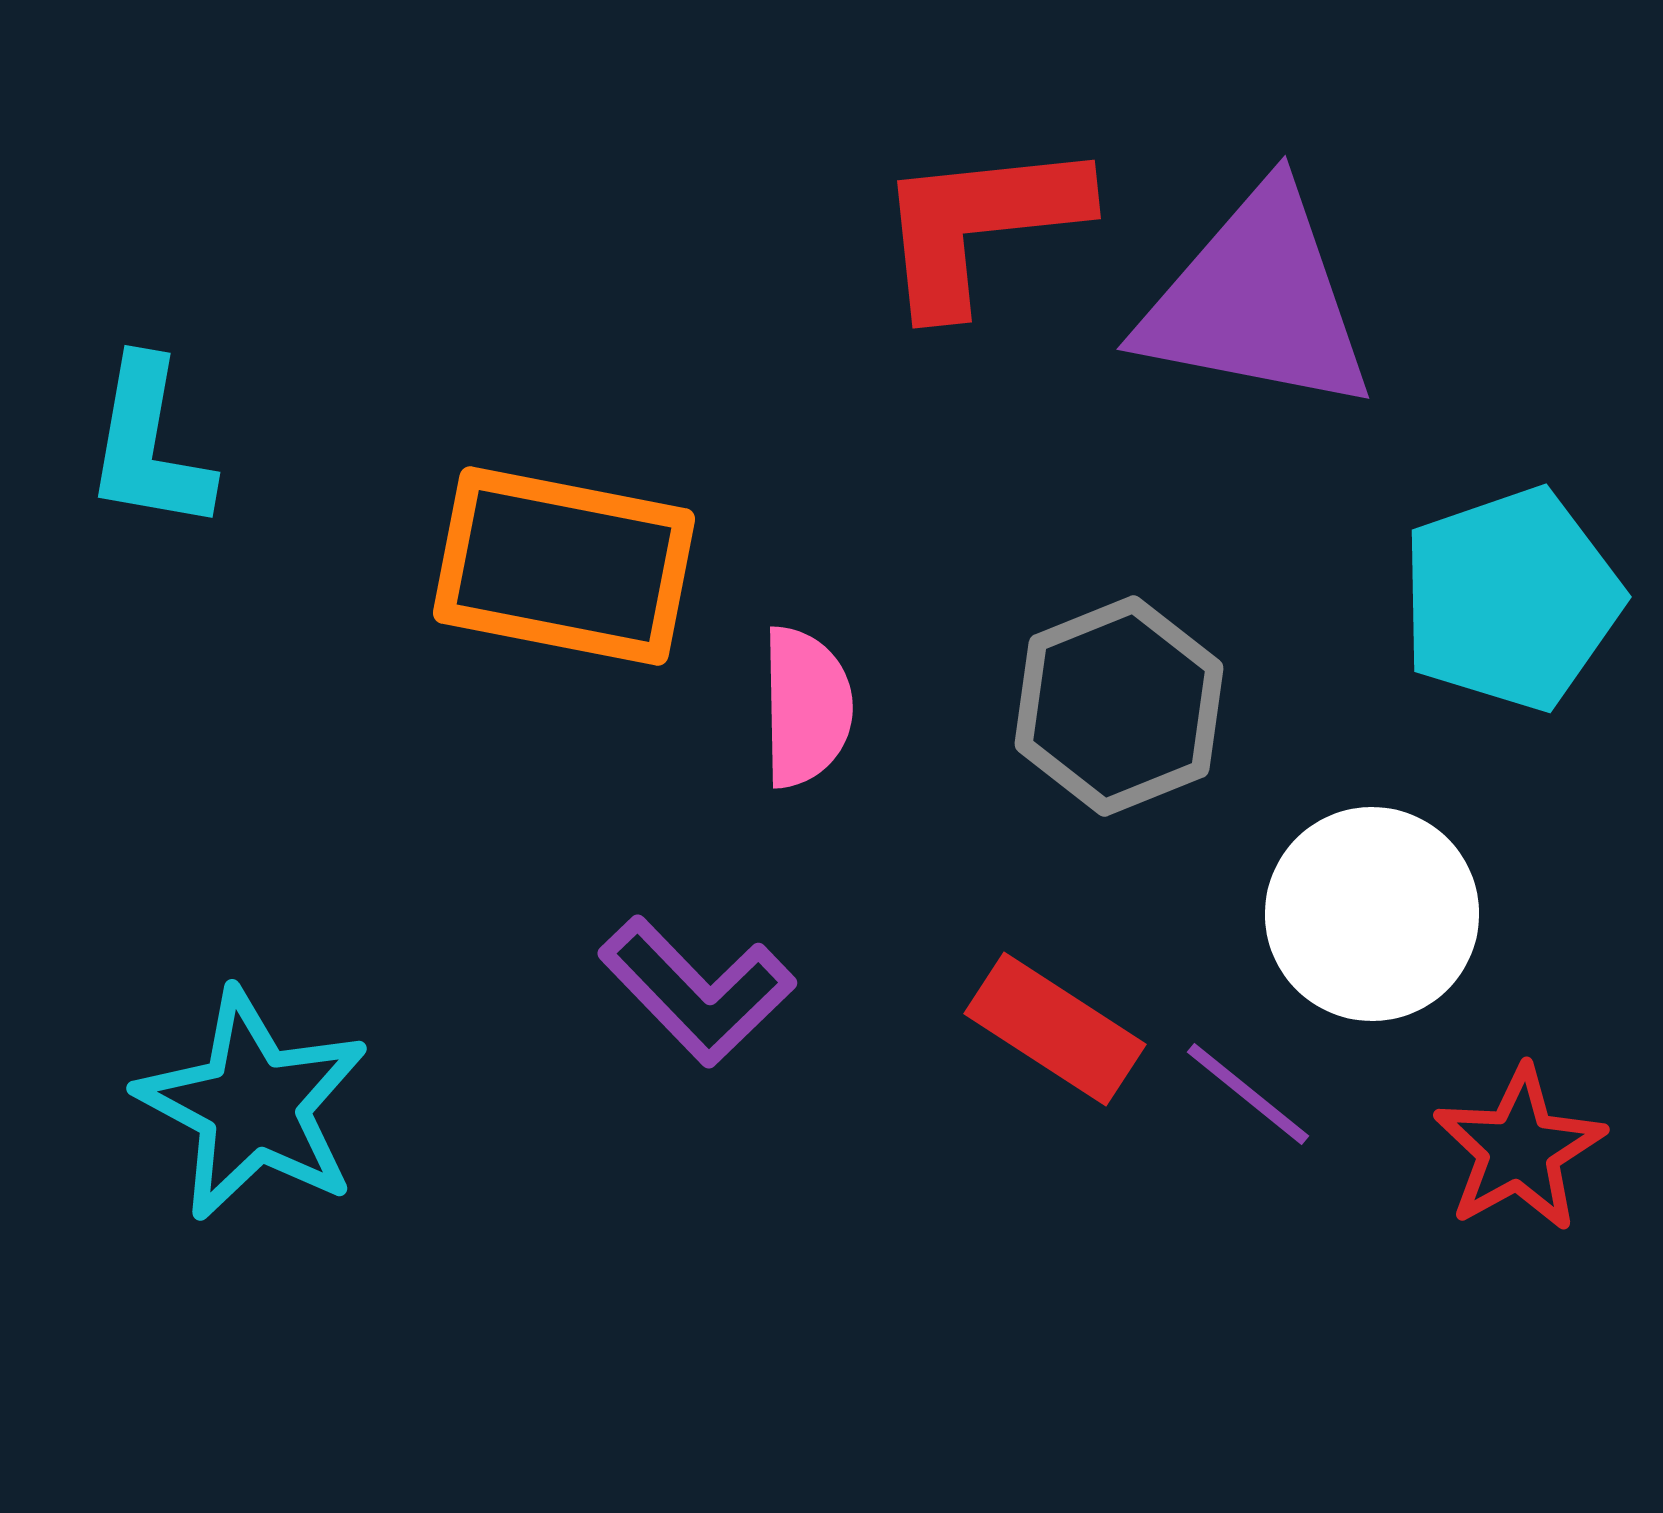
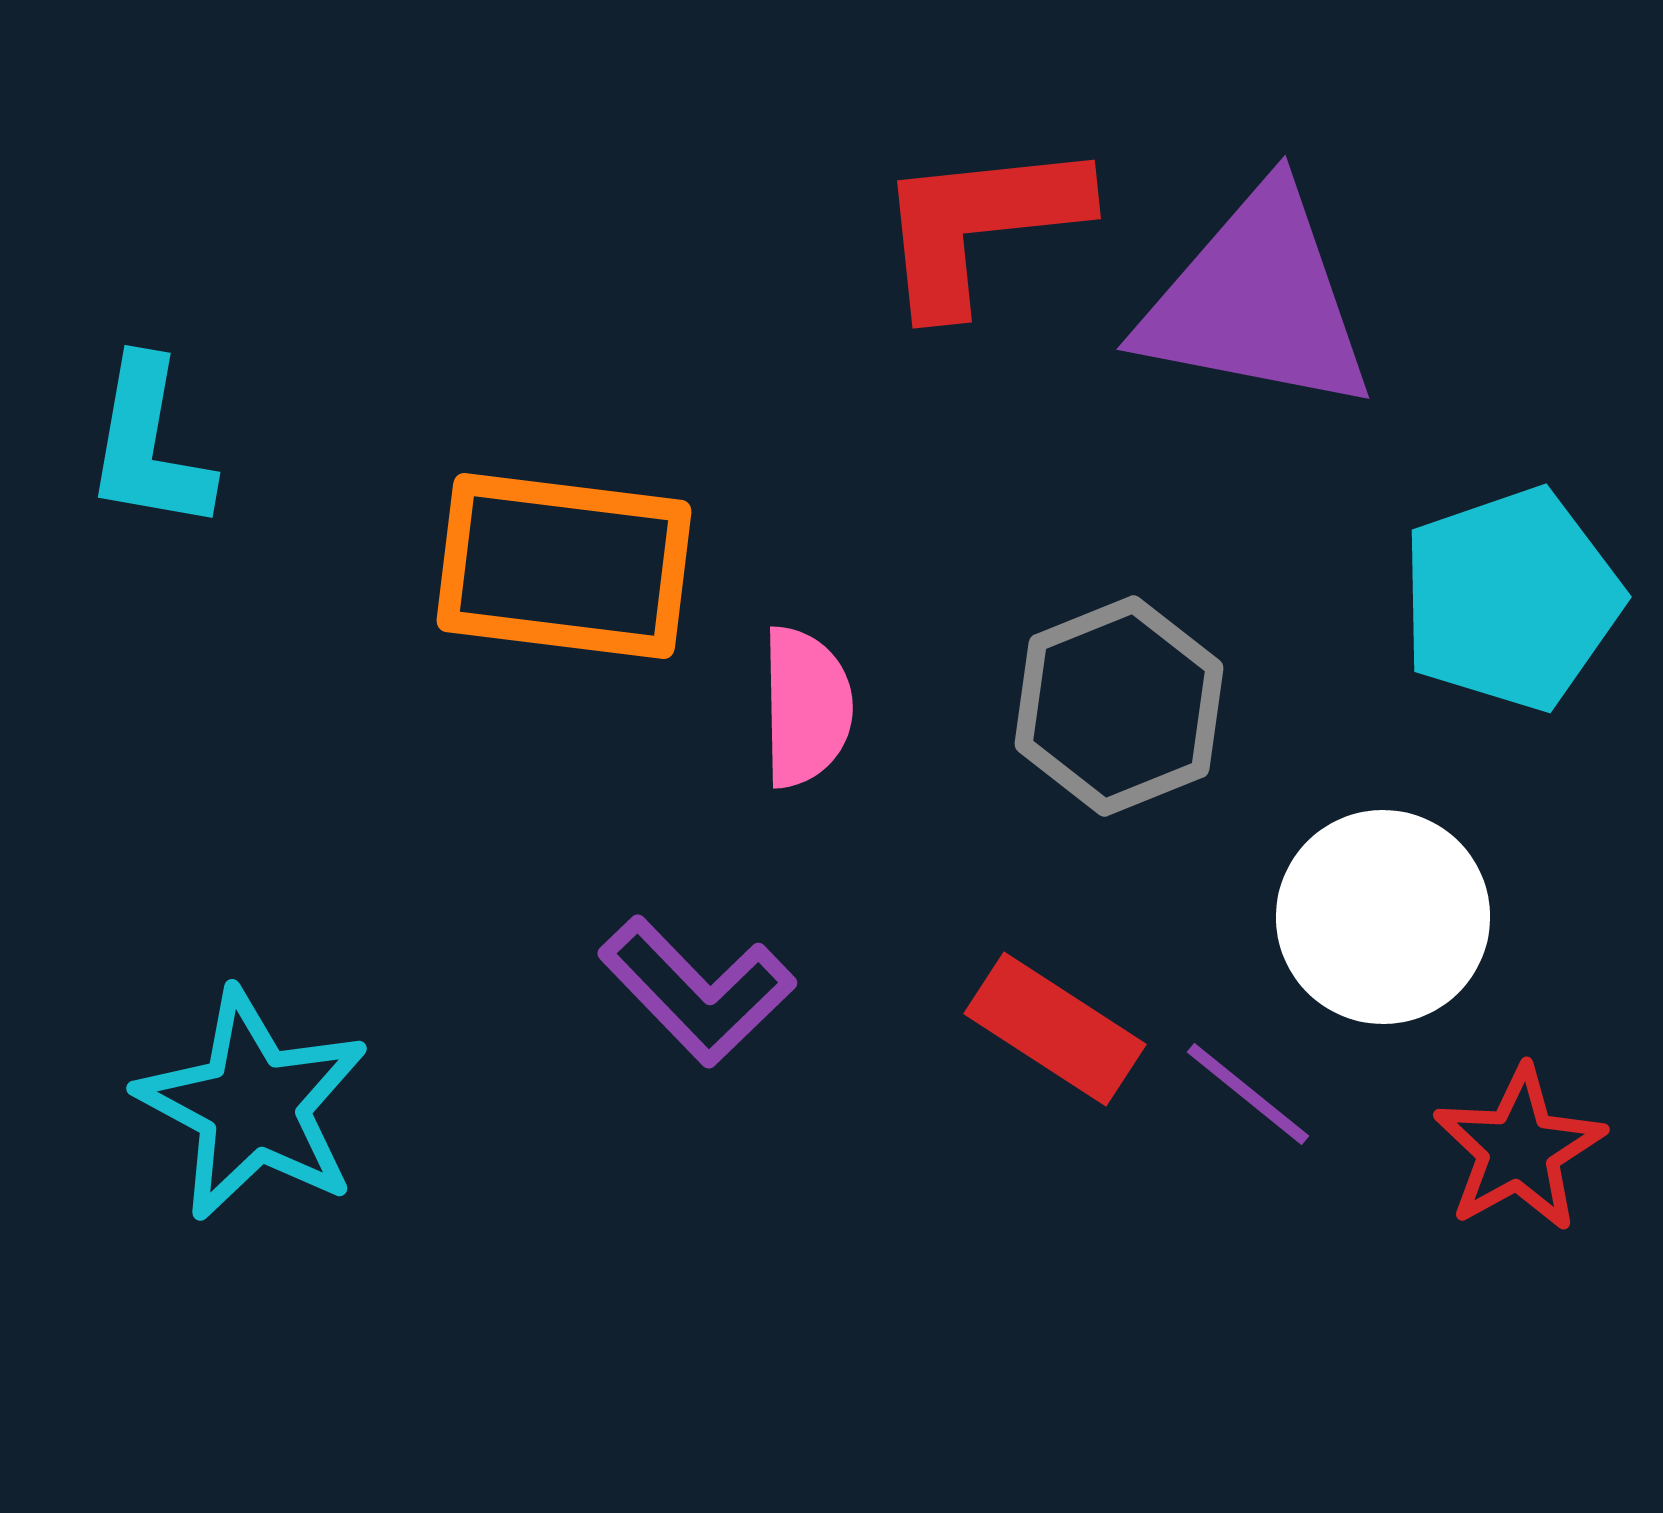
orange rectangle: rotated 4 degrees counterclockwise
white circle: moved 11 px right, 3 px down
